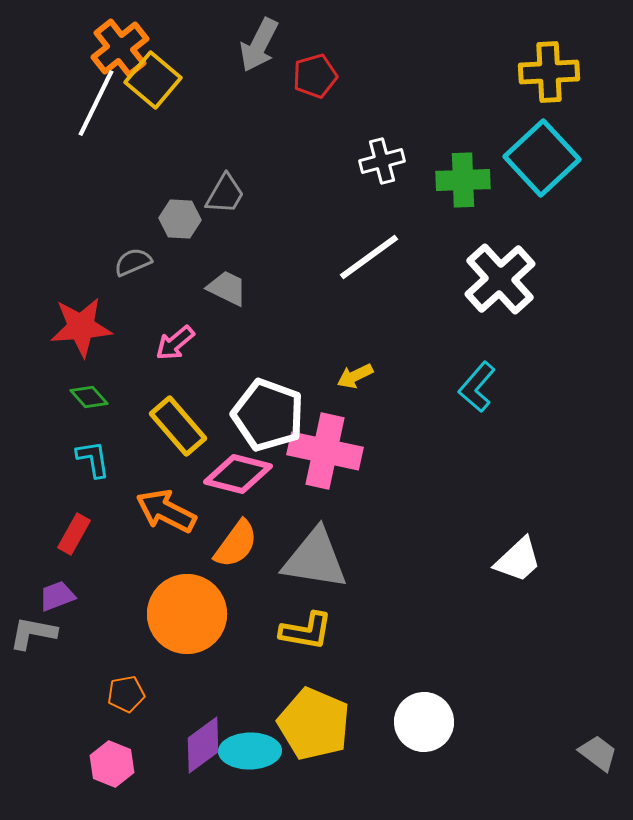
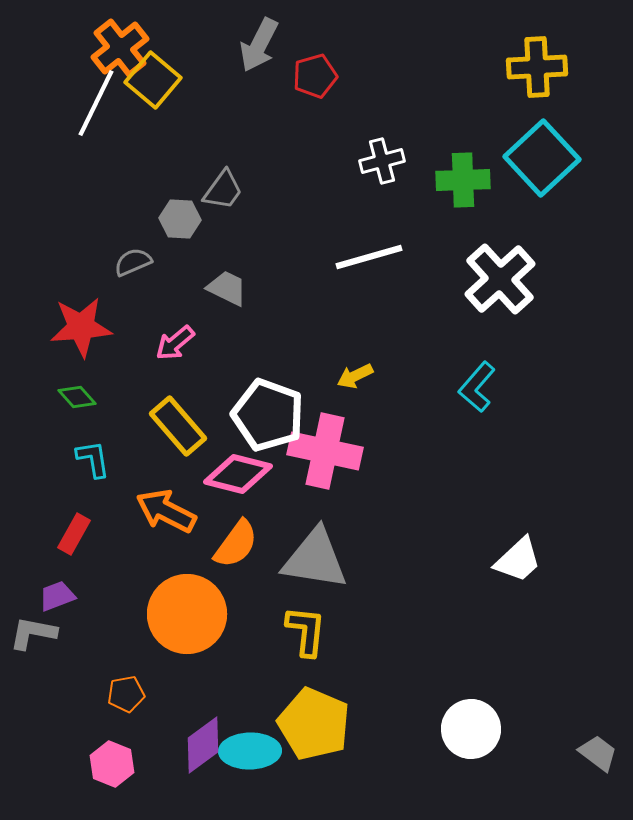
yellow cross at (549, 72): moved 12 px left, 5 px up
gray trapezoid at (225, 194): moved 2 px left, 4 px up; rotated 6 degrees clockwise
white line at (369, 257): rotated 20 degrees clockwise
green diamond at (89, 397): moved 12 px left
yellow L-shape at (306, 631): rotated 94 degrees counterclockwise
white circle at (424, 722): moved 47 px right, 7 px down
